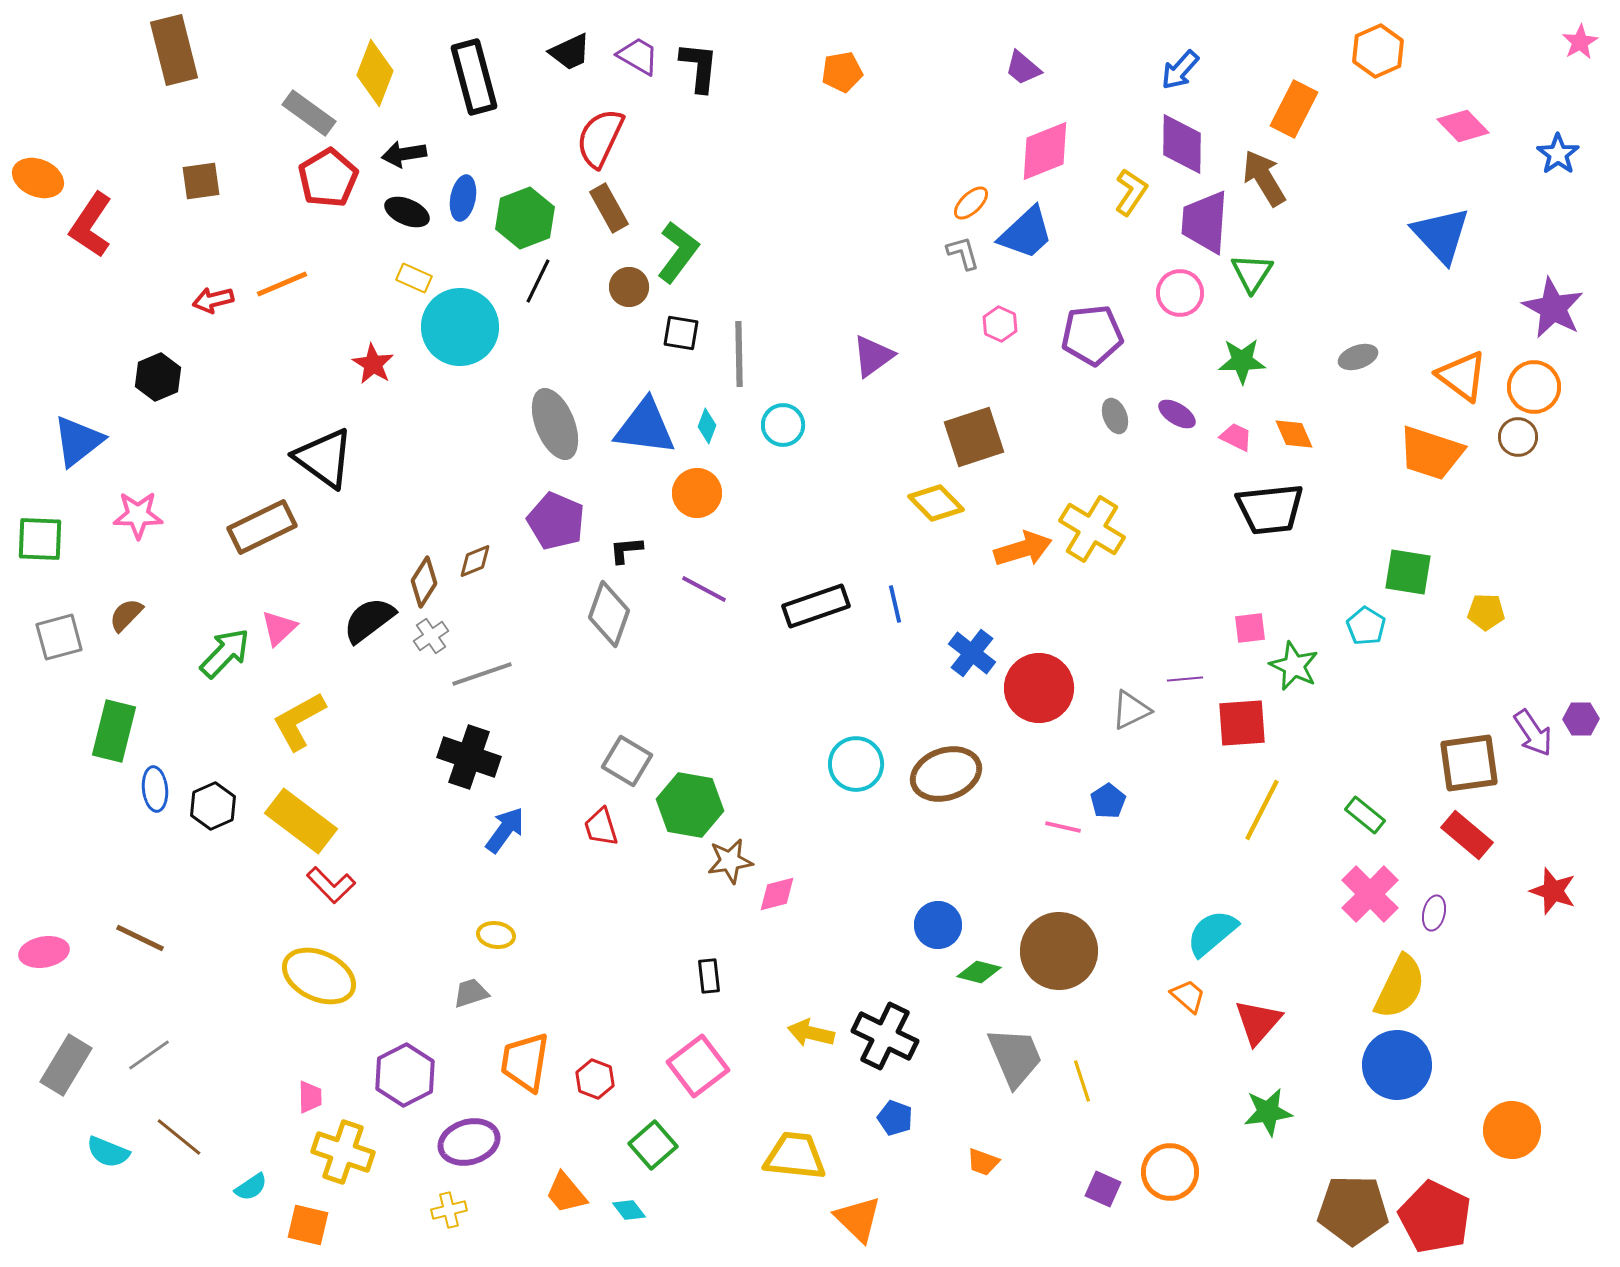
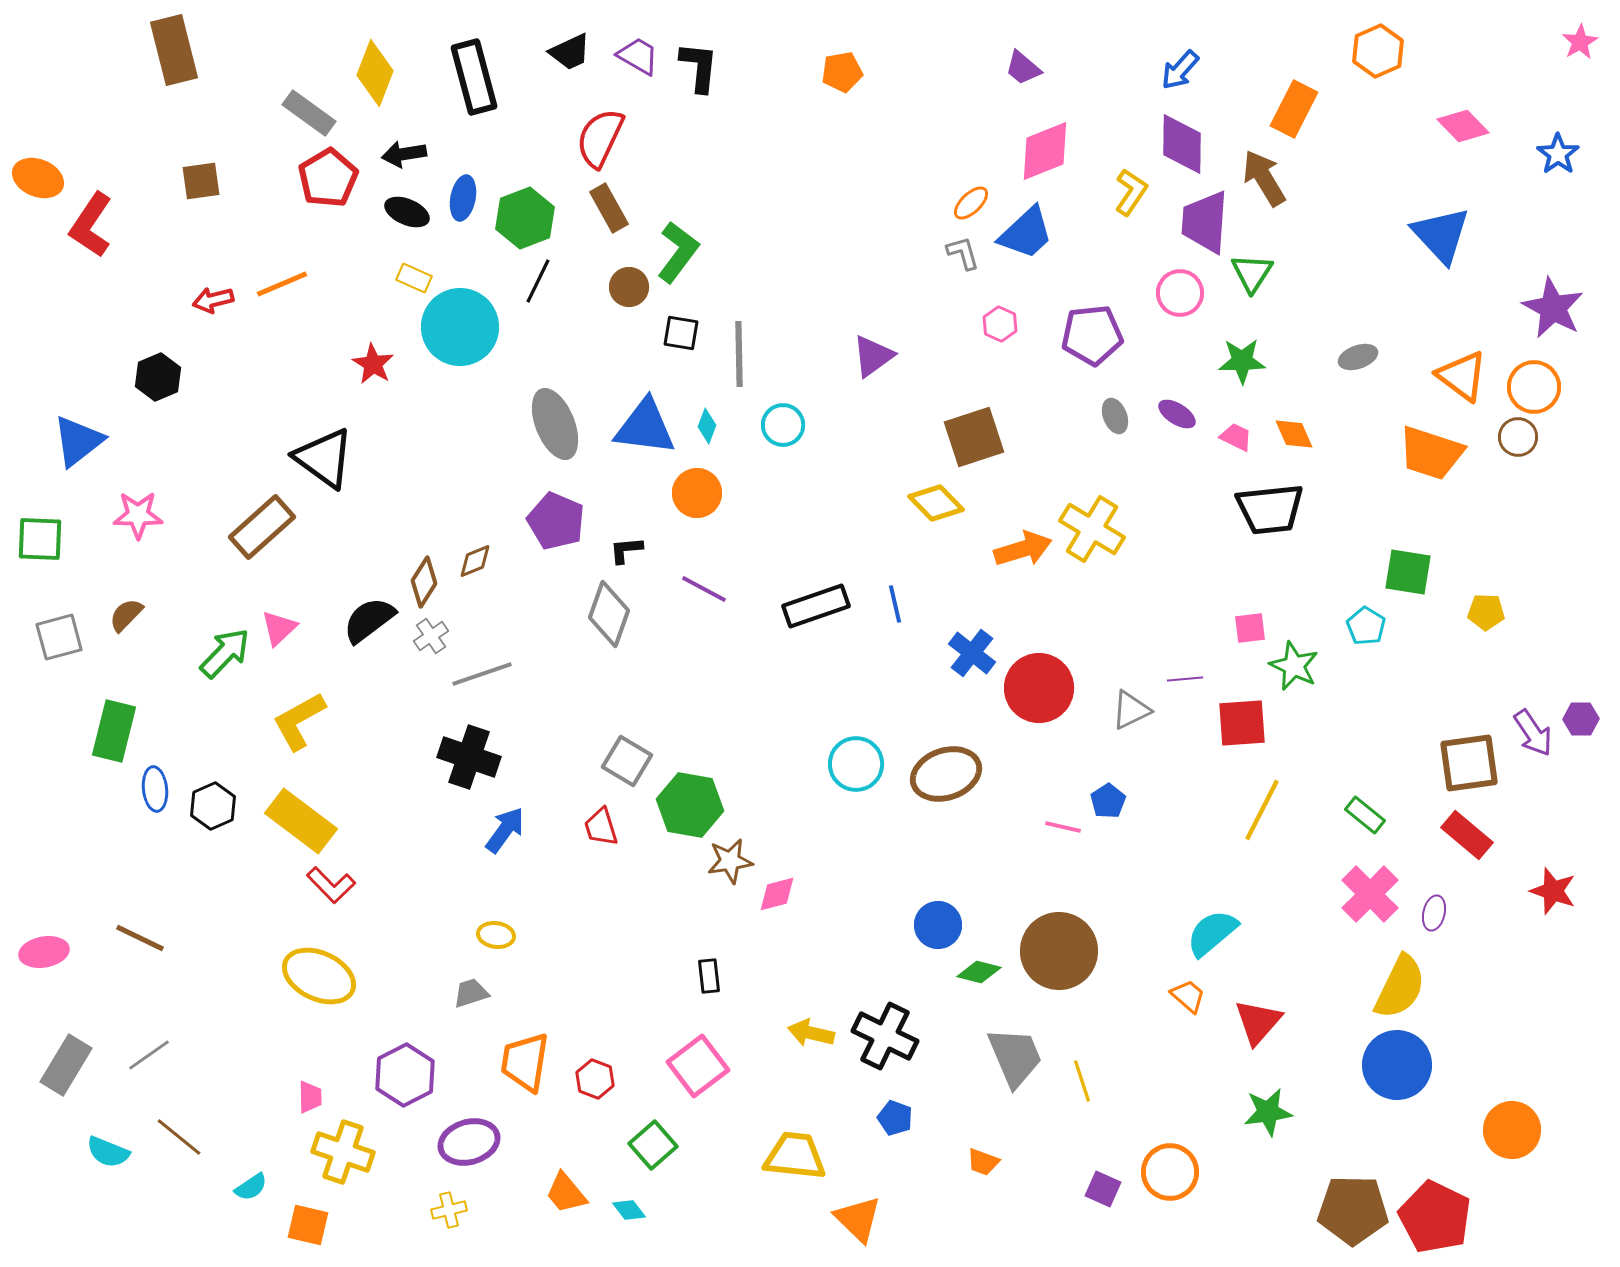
brown rectangle at (262, 527): rotated 16 degrees counterclockwise
